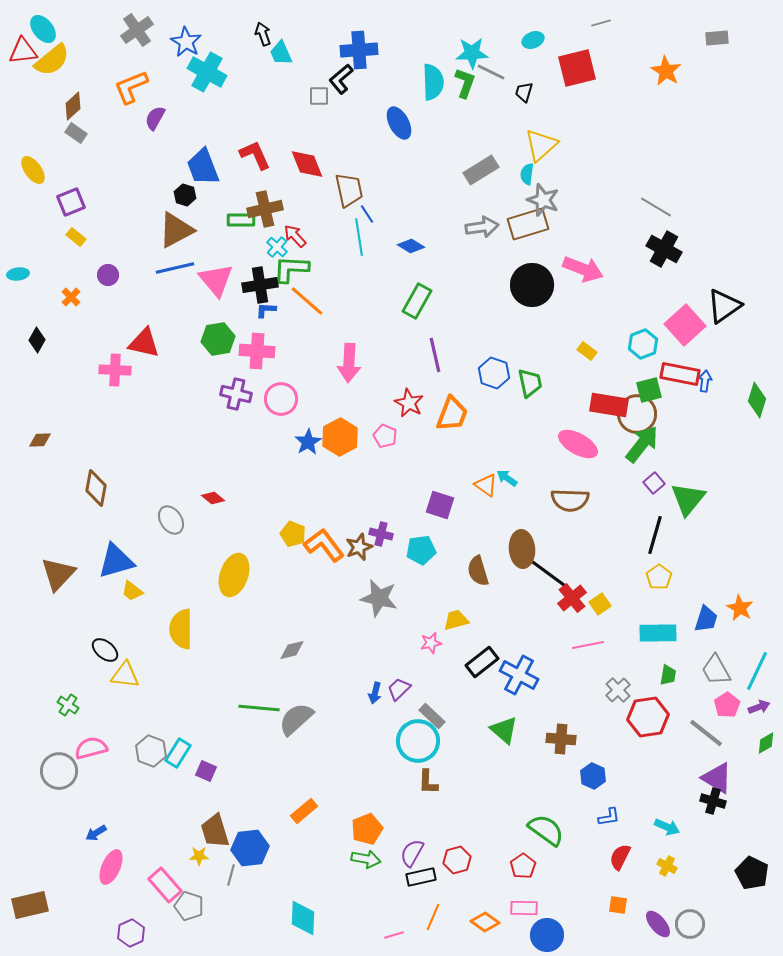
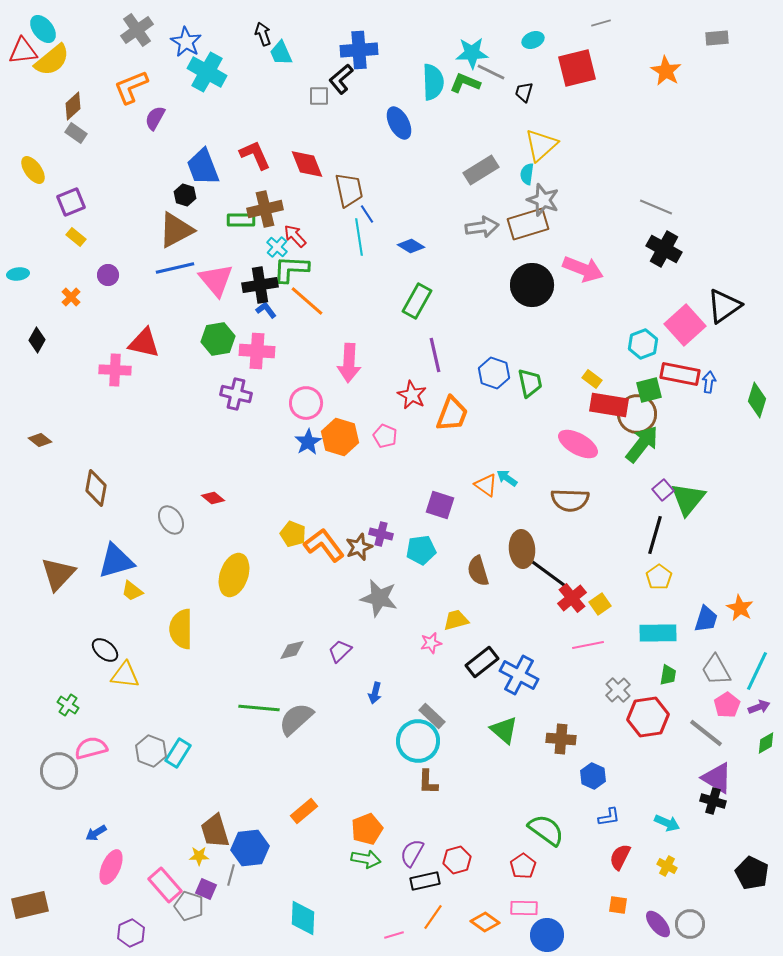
green L-shape at (465, 83): rotated 88 degrees counterclockwise
gray line at (656, 207): rotated 8 degrees counterclockwise
blue L-shape at (266, 310): rotated 50 degrees clockwise
yellow rectangle at (587, 351): moved 5 px right, 28 px down
blue arrow at (705, 381): moved 4 px right, 1 px down
pink circle at (281, 399): moved 25 px right, 4 px down
red star at (409, 403): moved 3 px right, 8 px up
orange hexagon at (340, 437): rotated 15 degrees counterclockwise
brown diamond at (40, 440): rotated 40 degrees clockwise
purple square at (654, 483): moved 9 px right, 7 px down
purple trapezoid at (399, 689): moved 59 px left, 38 px up
purple square at (206, 771): moved 118 px down
cyan arrow at (667, 827): moved 4 px up
black rectangle at (421, 877): moved 4 px right, 4 px down
orange line at (433, 917): rotated 12 degrees clockwise
